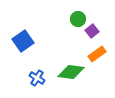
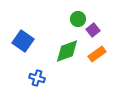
purple square: moved 1 px right, 1 px up
blue square: rotated 20 degrees counterclockwise
green diamond: moved 4 px left, 21 px up; rotated 28 degrees counterclockwise
blue cross: rotated 14 degrees counterclockwise
